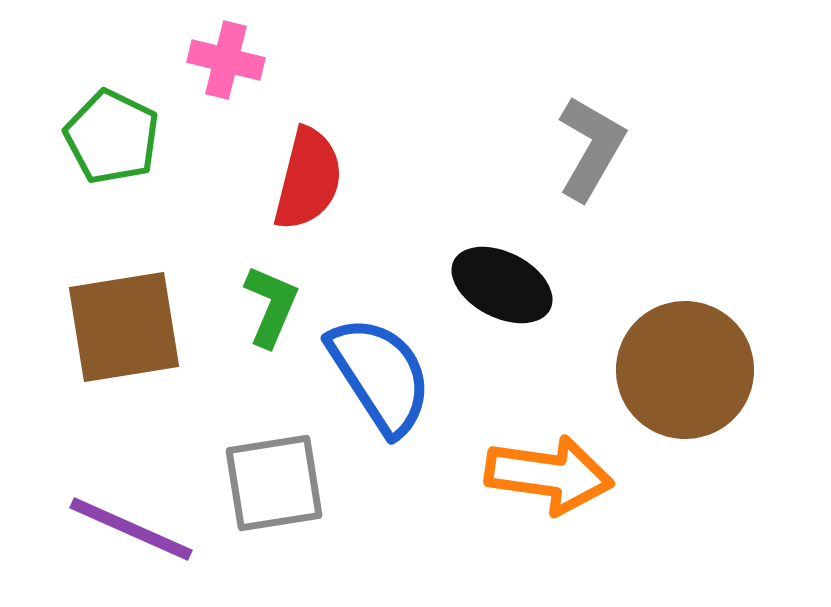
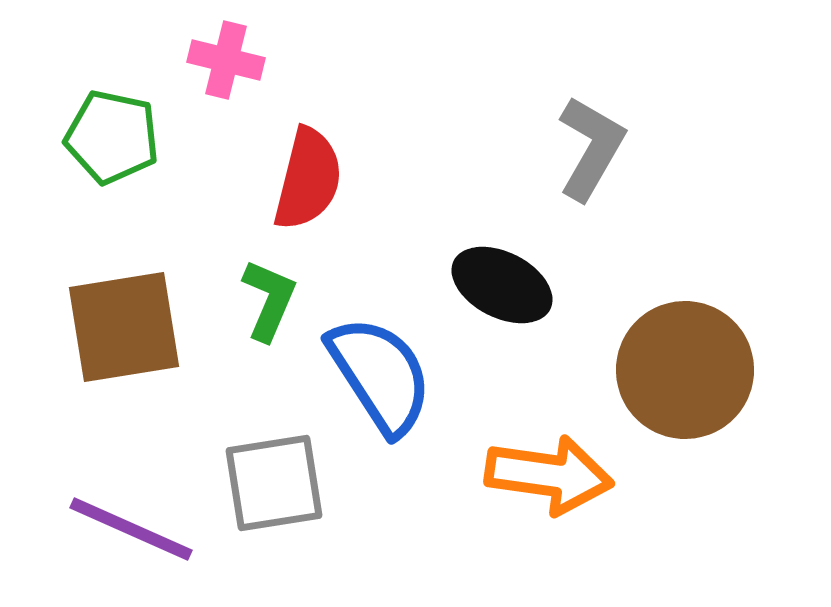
green pentagon: rotated 14 degrees counterclockwise
green L-shape: moved 2 px left, 6 px up
